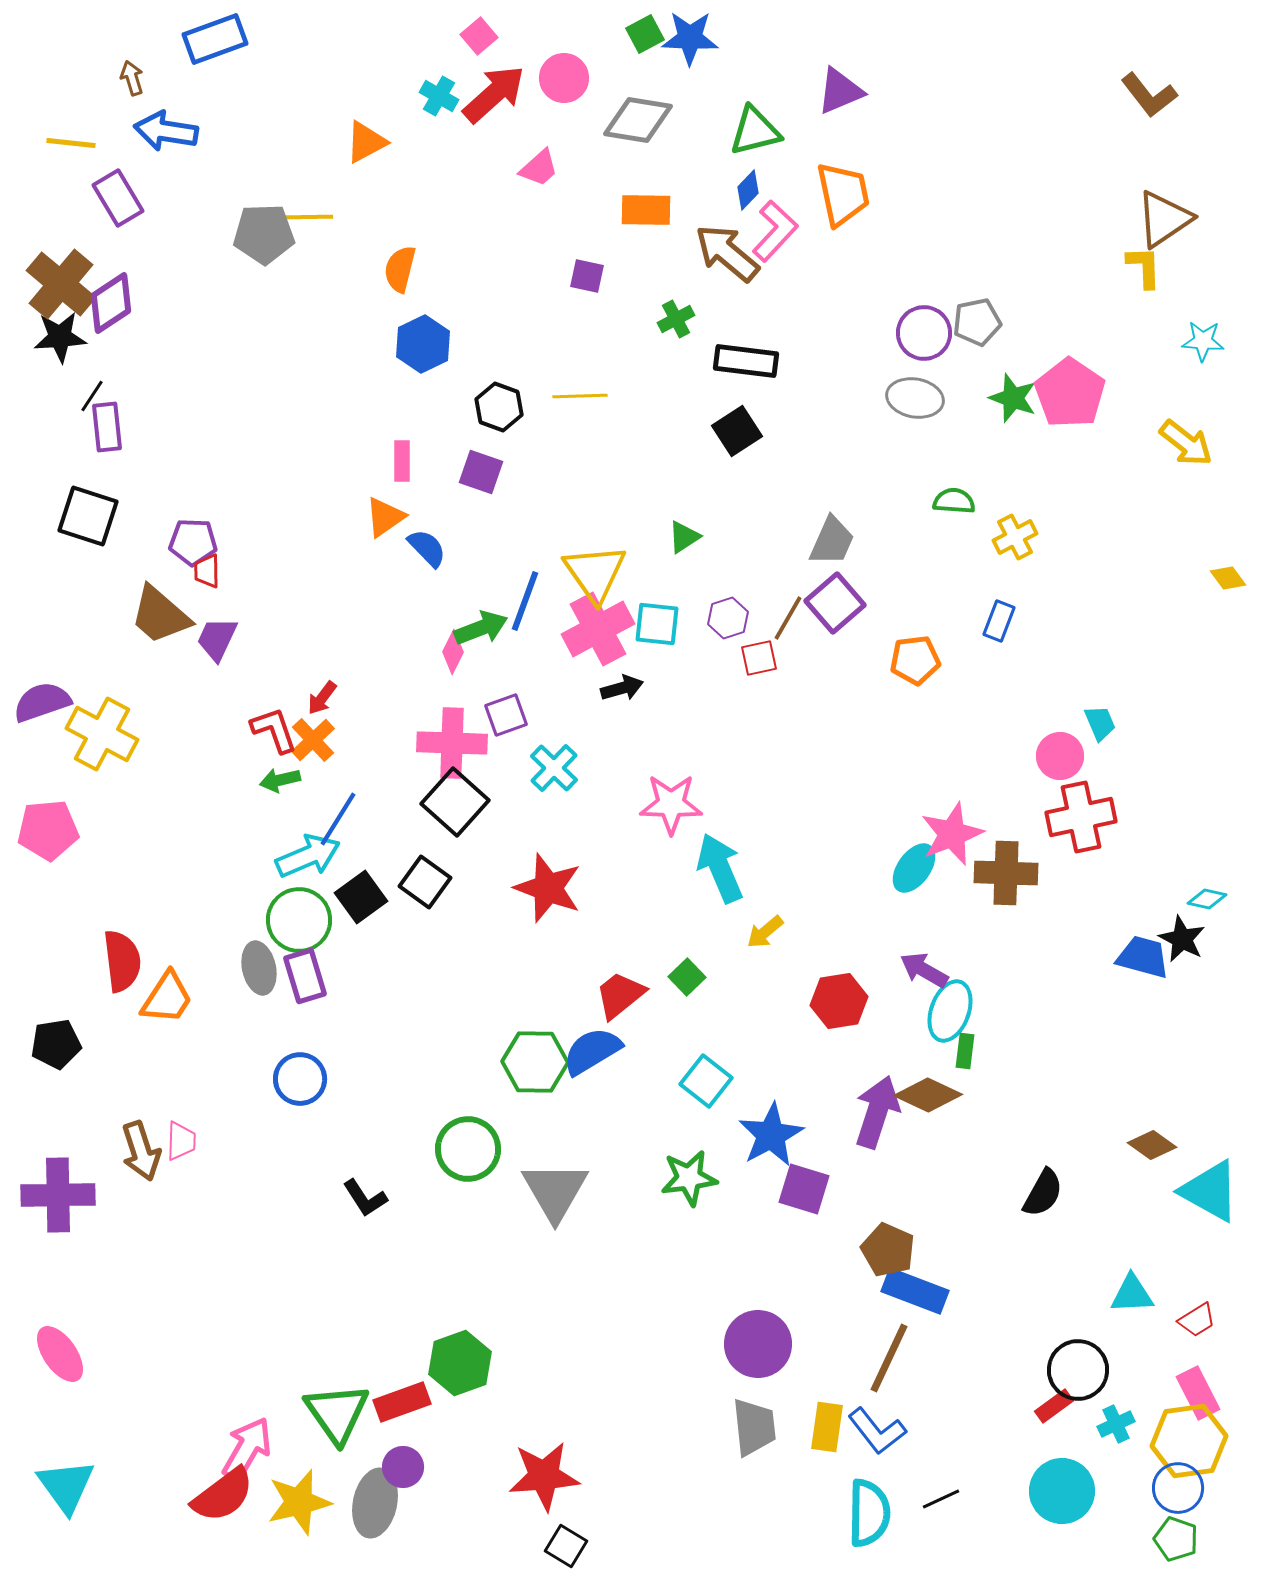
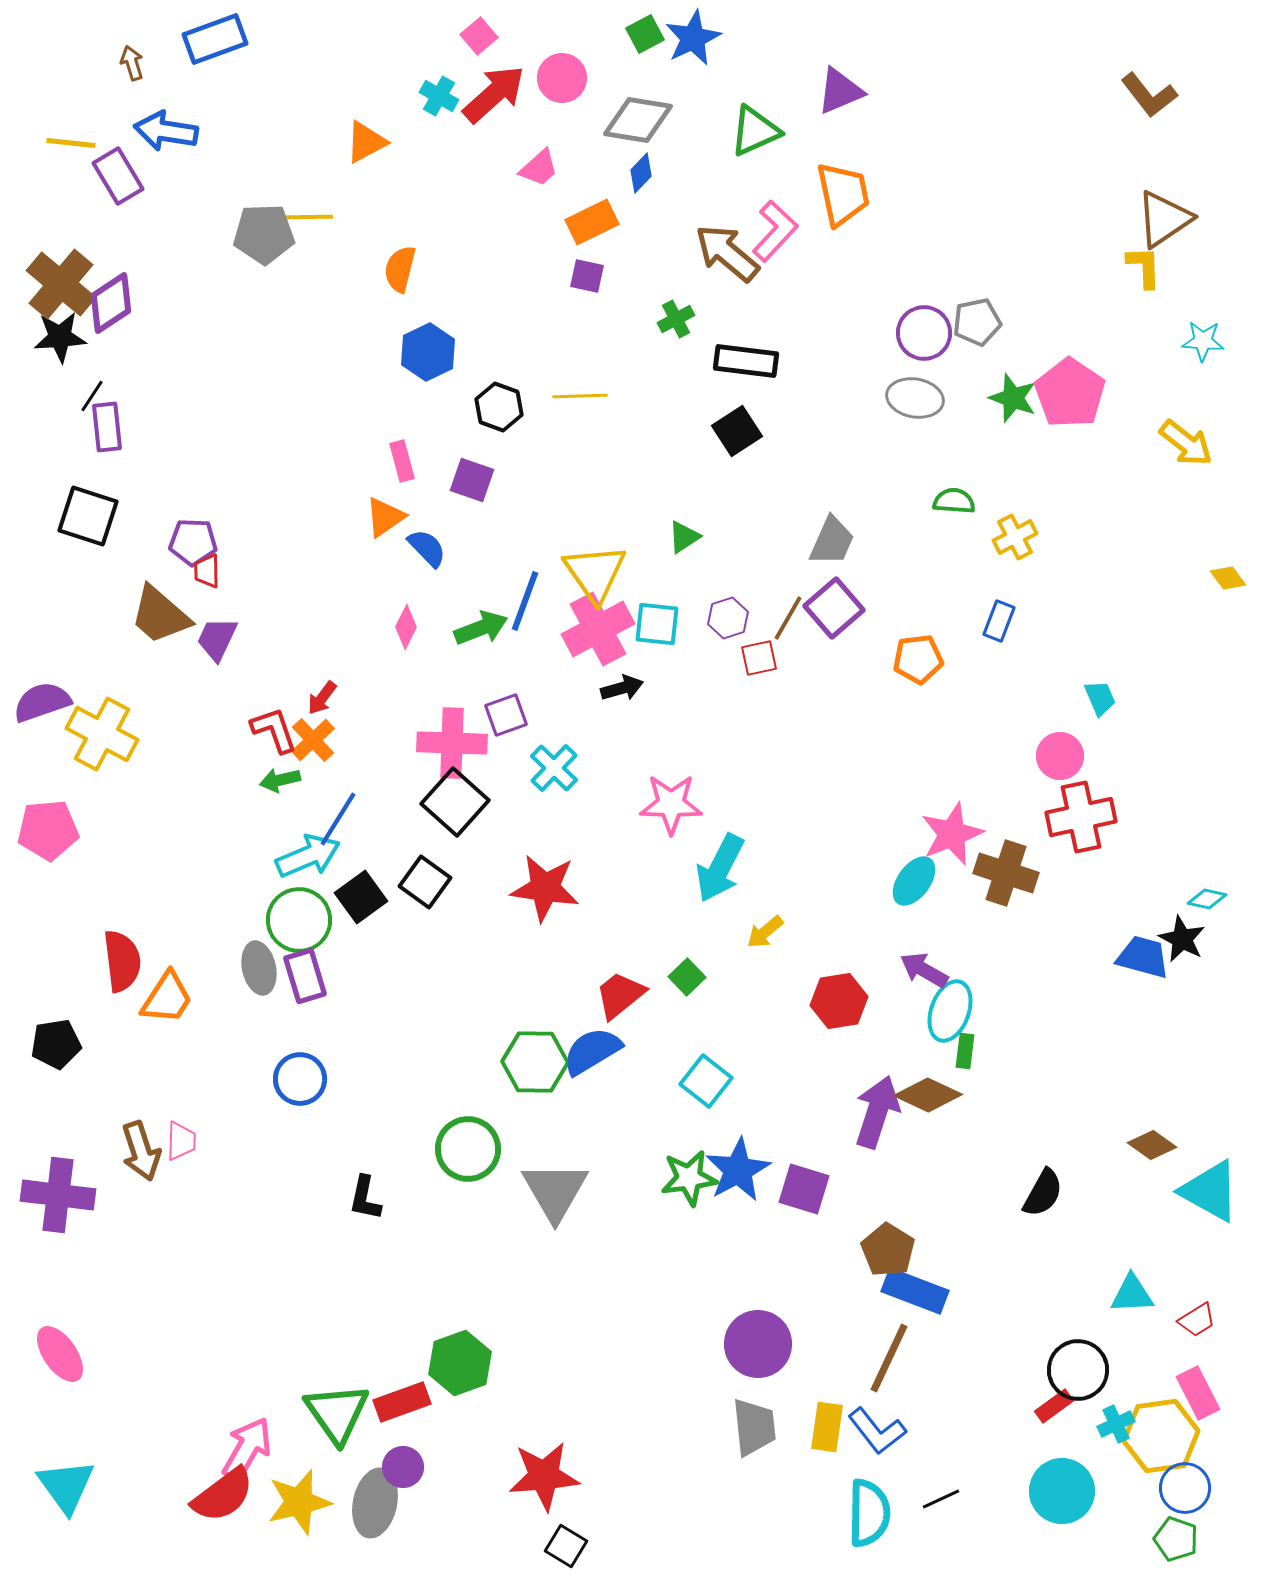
blue star at (690, 38): moved 3 px right; rotated 28 degrees counterclockwise
brown arrow at (132, 78): moved 15 px up
pink circle at (564, 78): moved 2 px left
green triangle at (755, 131): rotated 10 degrees counterclockwise
blue diamond at (748, 190): moved 107 px left, 17 px up
purple rectangle at (118, 198): moved 22 px up
orange rectangle at (646, 210): moved 54 px left, 12 px down; rotated 27 degrees counterclockwise
blue hexagon at (423, 344): moved 5 px right, 8 px down
pink rectangle at (402, 461): rotated 15 degrees counterclockwise
purple square at (481, 472): moved 9 px left, 8 px down
purple square at (835, 603): moved 1 px left, 5 px down
pink diamond at (453, 652): moved 47 px left, 25 px up
orange pentagon at (915, 660): moved 3 px right, 1 px up
cyan trapezoid at (1100, 723): moved 25 px up
cyan arrow at (720, 868): rotated 130 degrees counterclockwise
cyan ellipse at (914, 868): moved 13 px down
brown cross at (1006, 873): rotated 16 degrees clockwise
red star at (548, 888): moved 3 px left; rotated 12 degrees counterclockwise
blue star at (771, 1135): moved 33 px left, 35 px down
purple cross at (58, 1195): rotated 8 degrees clockwise
black L-shape at (365, 1198): rotated 45 degrees clockwise
brown pentagon at (888, 1250): rotated 8 degrees clockwise
yellow hexagon at (1189, 1441): moved 28 px left, 5 px up
blue circle at (1178, 1488): moved 7 px right
